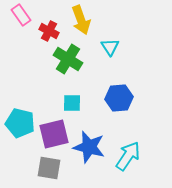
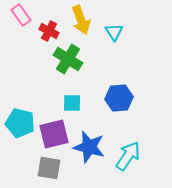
cyan triangle: moved 4 px right, 15 px up
